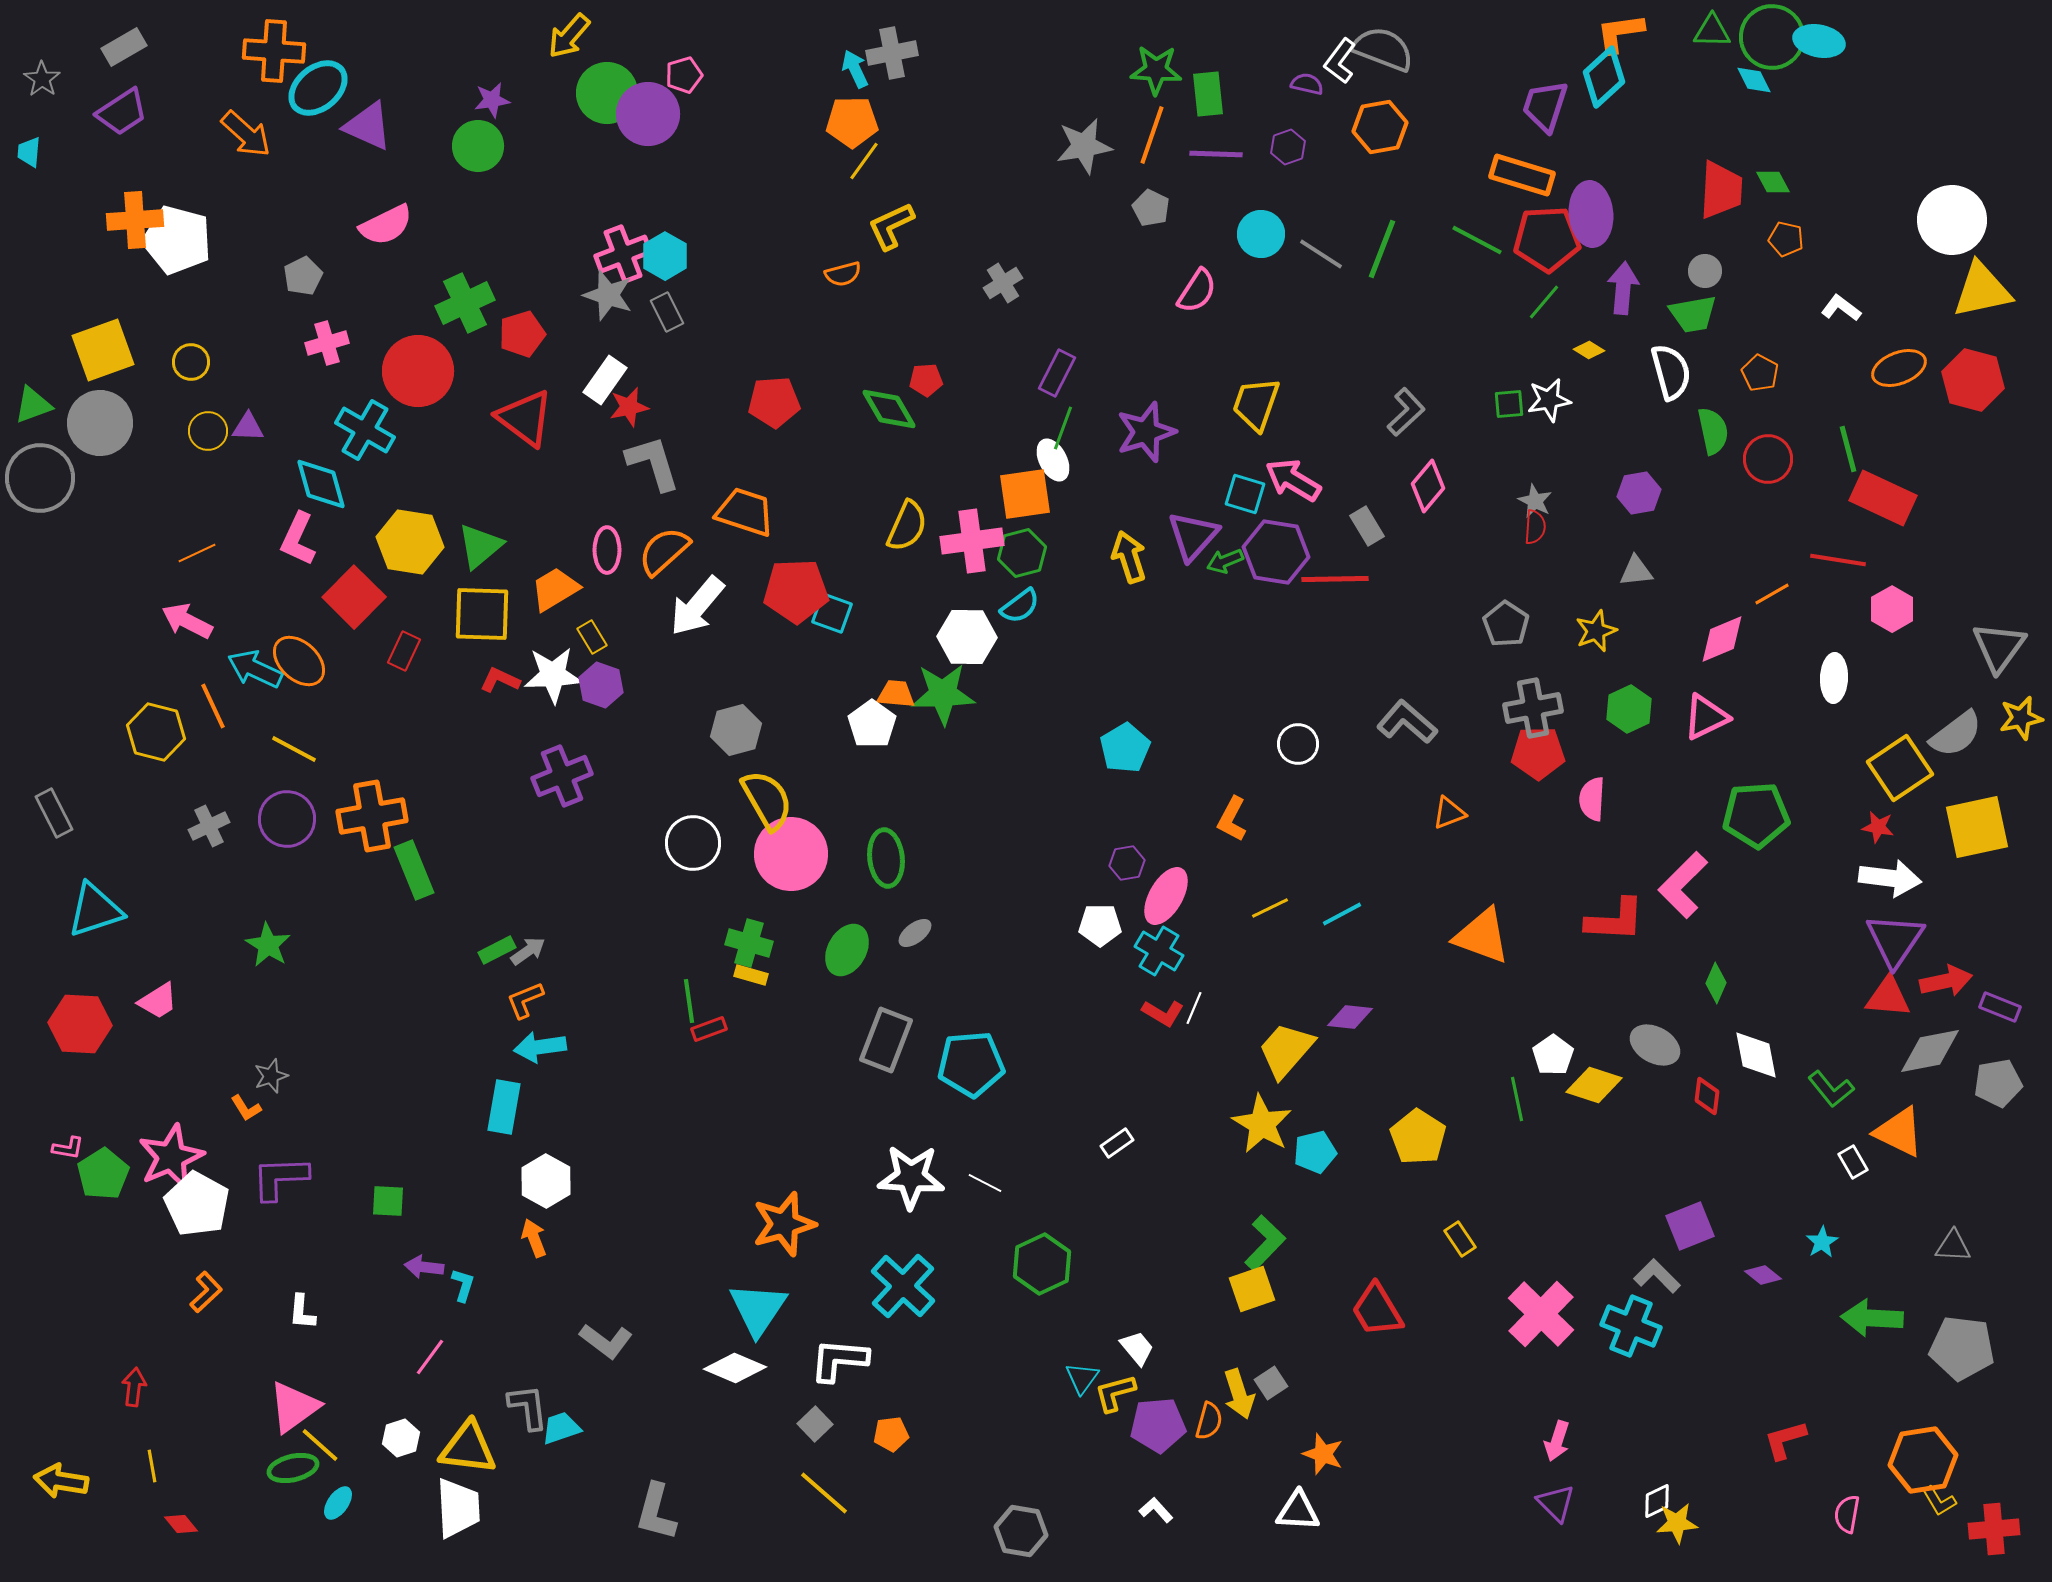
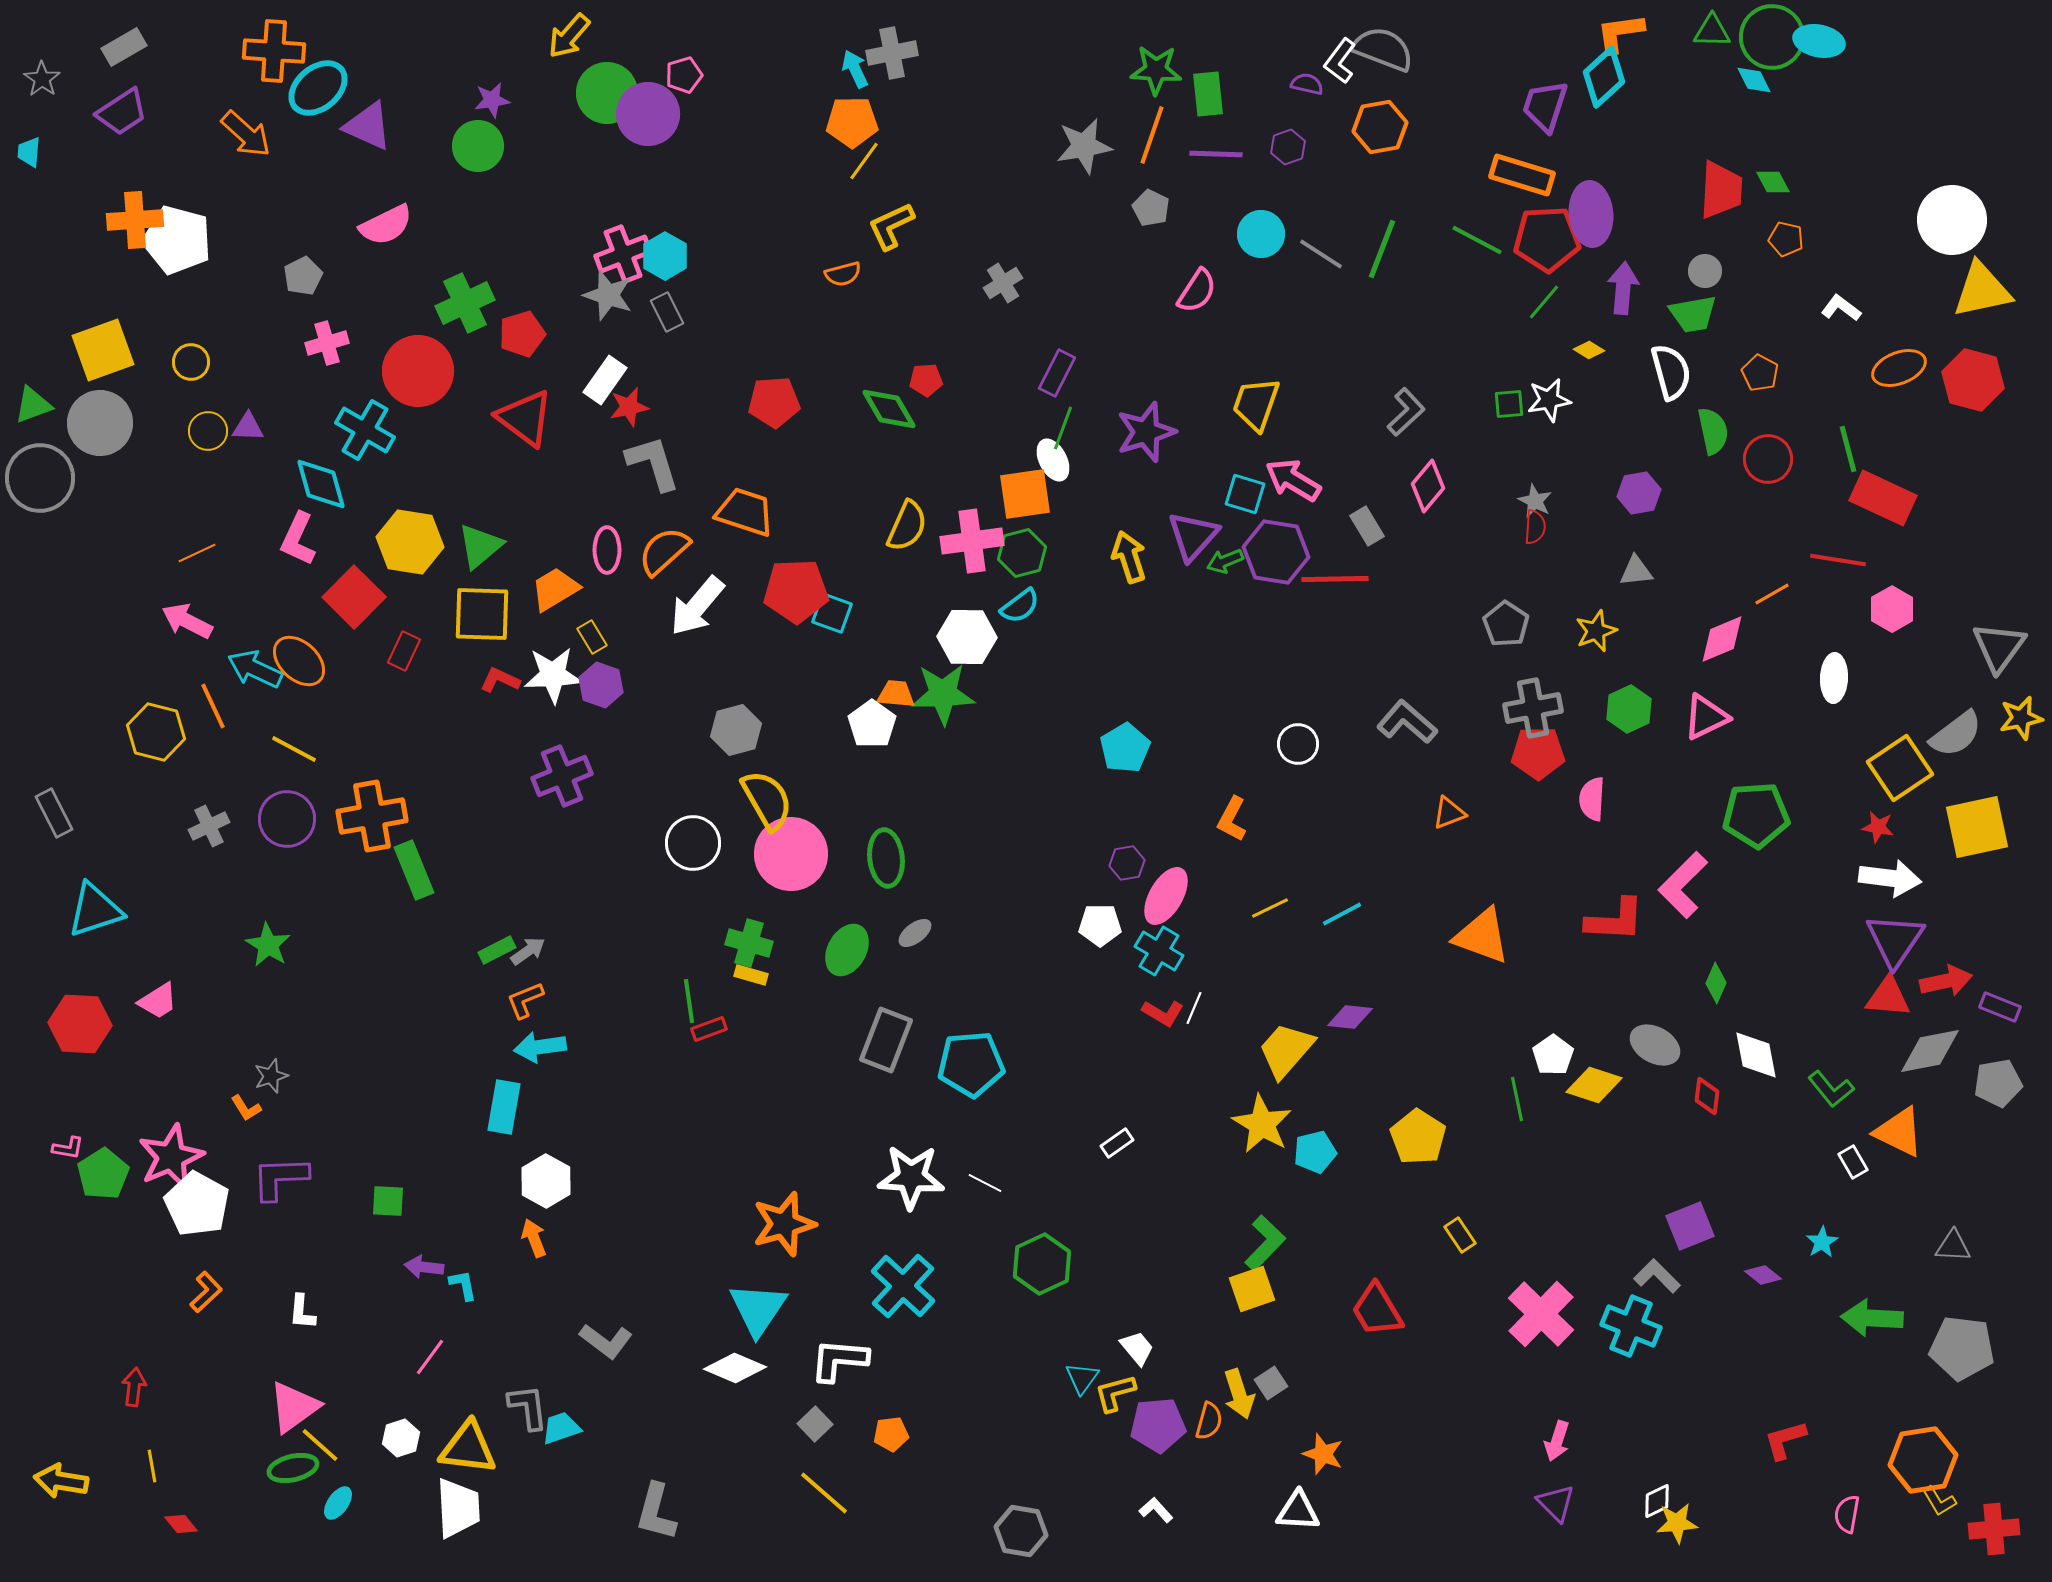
yellow rectangle at (1460, 1239): moved 4 px up
cyan L-shape at (463, 1285): rotated 28 degrees counterclockwise
